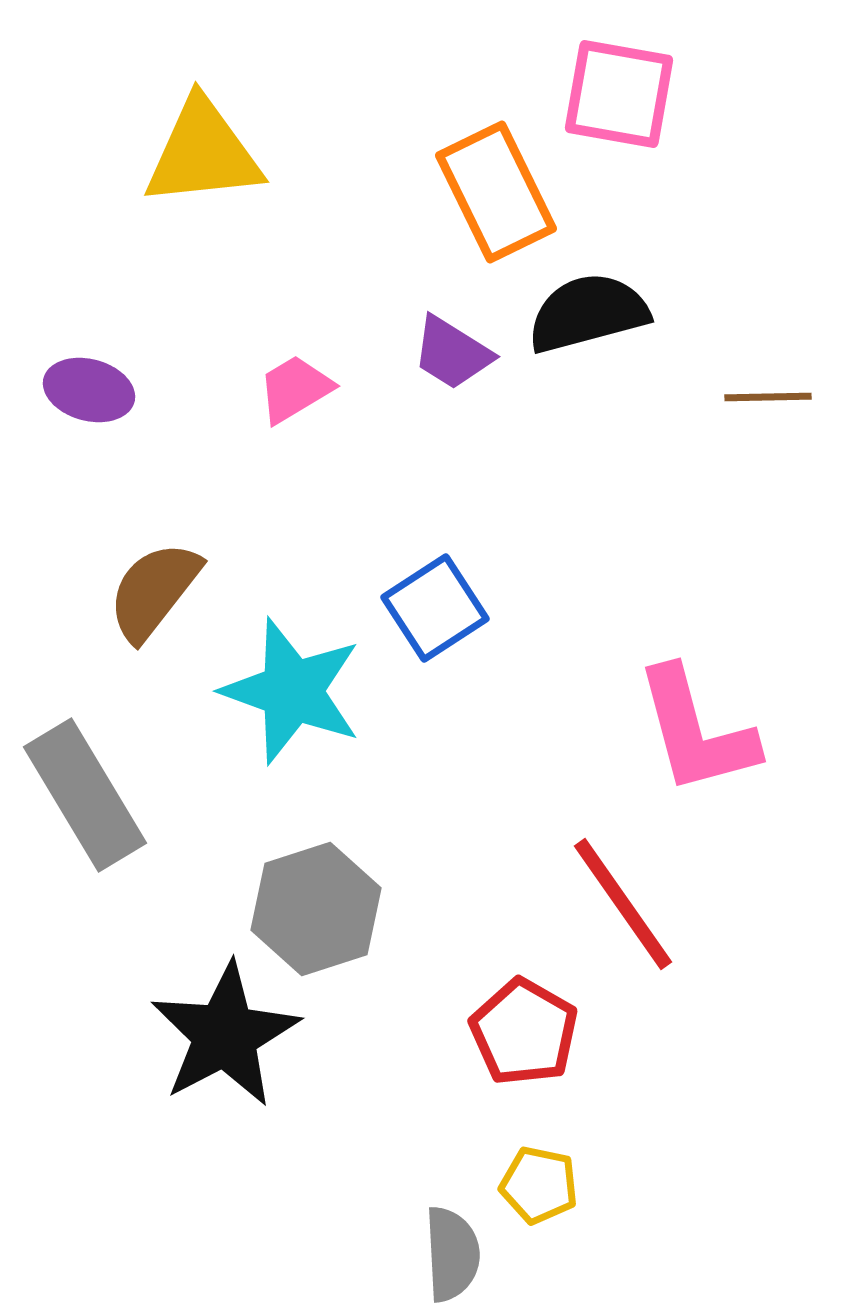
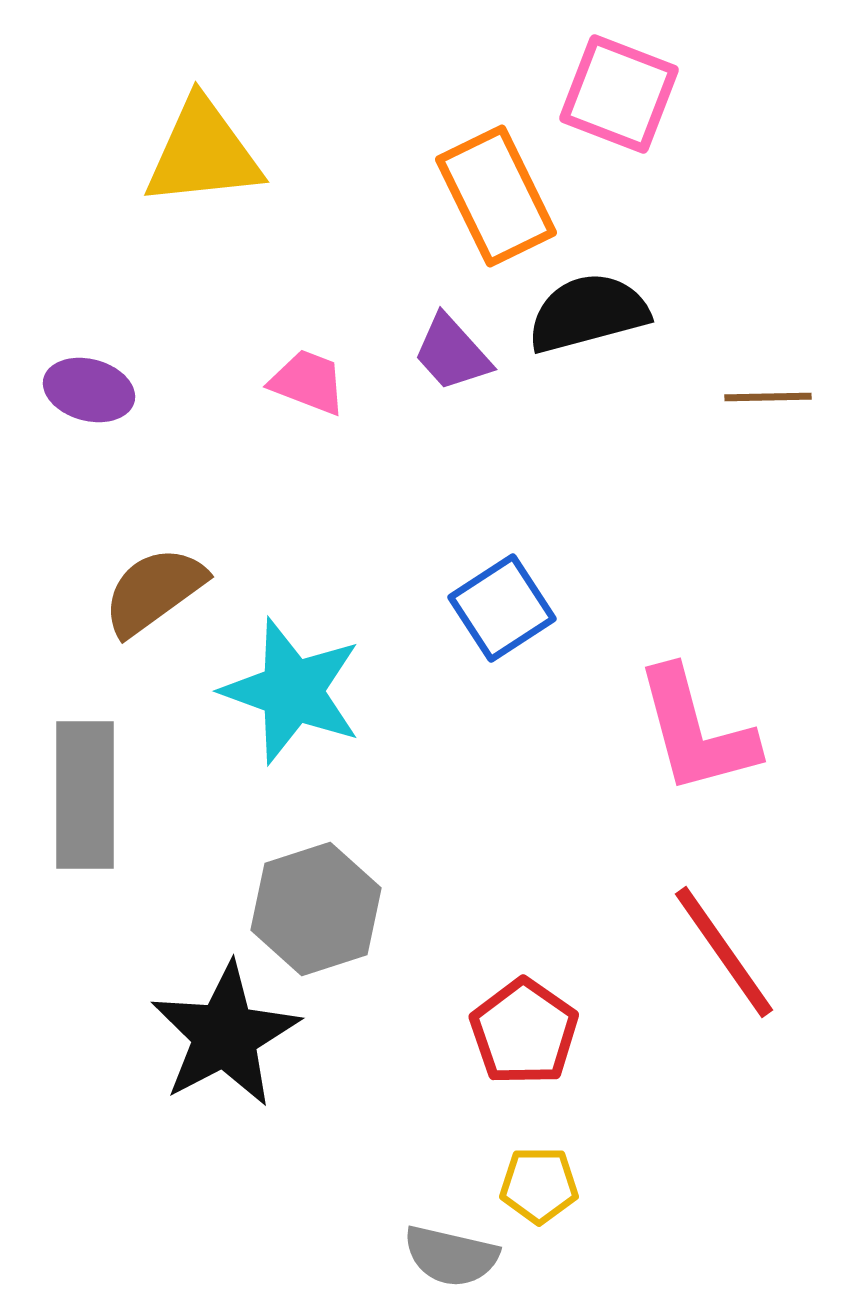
pink square: rotated 11 degrees clockwise
orange rectangle: moved 4 px down
purple trapezoid: rotated 16 degrees clockwise
pink trapezoid: moved 13 px right, 7 px up; rotated 52 degrees clockwise
brown semicircle: rotated 16 degrees clockwise
blue square: moved 67 px right
gray rectangle: rotated 31 degrees clockwise
red line: moved 101 px right, 48 px down
red pentagon: rotated 5 degrees clockwise
yellow pentagon: rotated 12 degrees counterclockwise
gray semicircle: moved 1 px left, 2 px down; rotated 106 degrees clockwise
